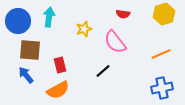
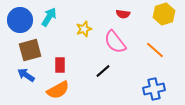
cyan arrow: rotated 24 degrees clockwise
blue circle: moved 2 px right, 1 px up
brown square: rotated 20 degrees counterclockwise
orange line: moved 6 px left, 4 px up; rotated 66 degrees clockwise
red rectangle: rotated 14 degrees clockwise
blue arrow: rotated 18 degrees counterclockwise
blue cross: moved 8 px left, 1 px down
